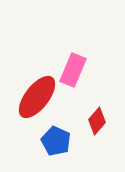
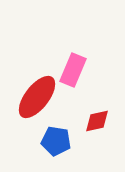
red diamond: rotated 36 degrees clockwise
blue pentagon: rotated 16 degrees counterclockwise
